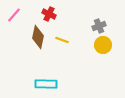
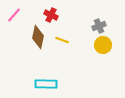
red cross: moved 2 px right, 1 px down
